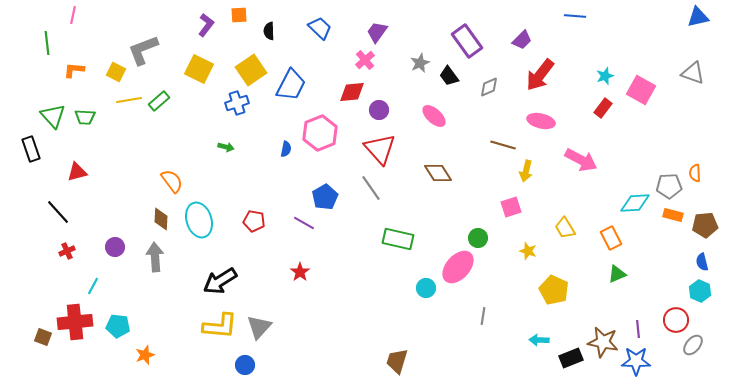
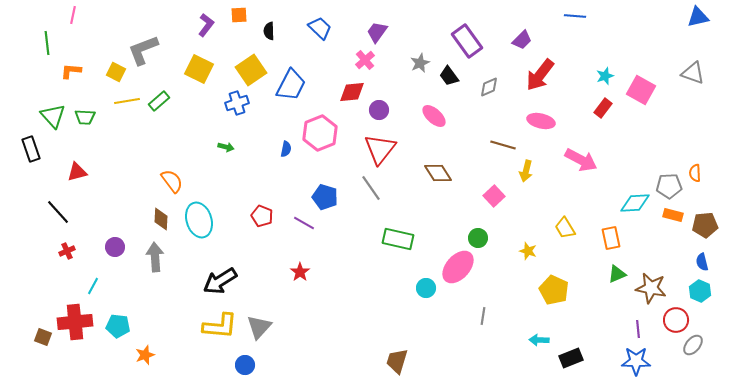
orange L-shape at (74, 70): moved 3 px left, 1 px down
yellow line at (129, 100): moved 2 px left, 1 px down
red triangle at (380, 149): rotated 20 degrees clockwise
blue pentagon at (325, 197): rotated 25 degrees counterclockwise
pink square at (511, 207): moved 17 px left, 11 px up; rotated 25 degrees counterclockwise
red pentagon at (254, 221): moved 8 px right, 5 px up; rotated 10 degrees clockwise
orange rectangle at (611, 238): rotated 15 degrees clockwise
brown star at (603, 342): moved 48 px right, 54 px up
